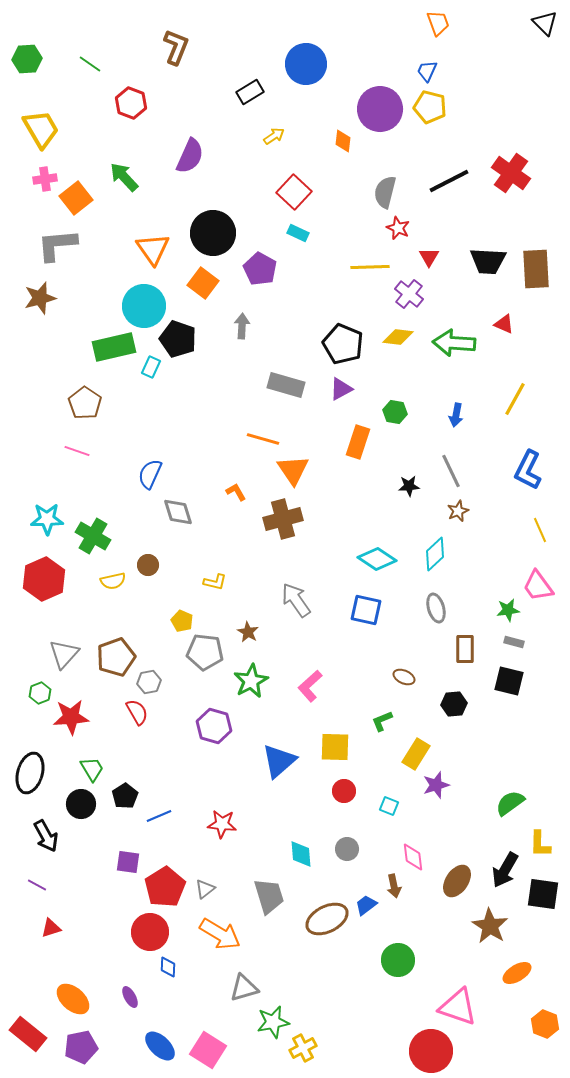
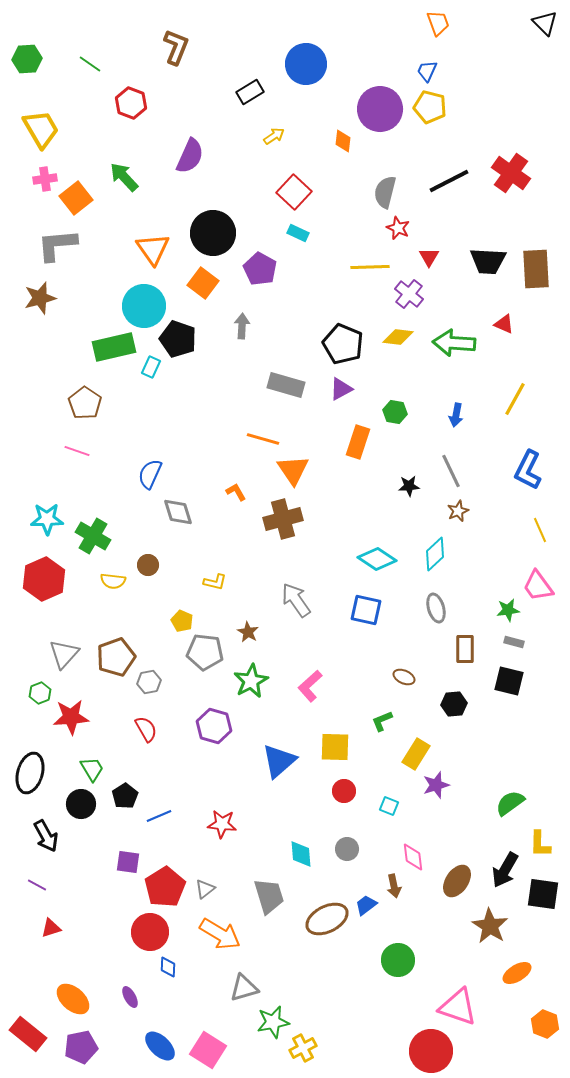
yellow semicircle at (113, 581): rotated 20 degrees clockwise
red semicircle at (137, 712): moved 9 px right, 17 px down
